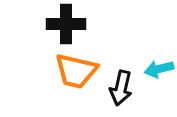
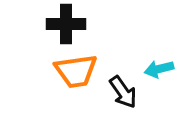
orange trapezoid: rotated 21 degrees counterclockwise
black arrow: moved 2 px right, 4 px down; rotated 48 degrees counterclockwise
